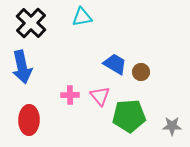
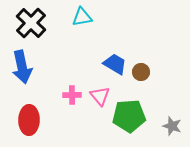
pink cross: moved 2 px right
gray star: rotated 18 degrees clockwise
